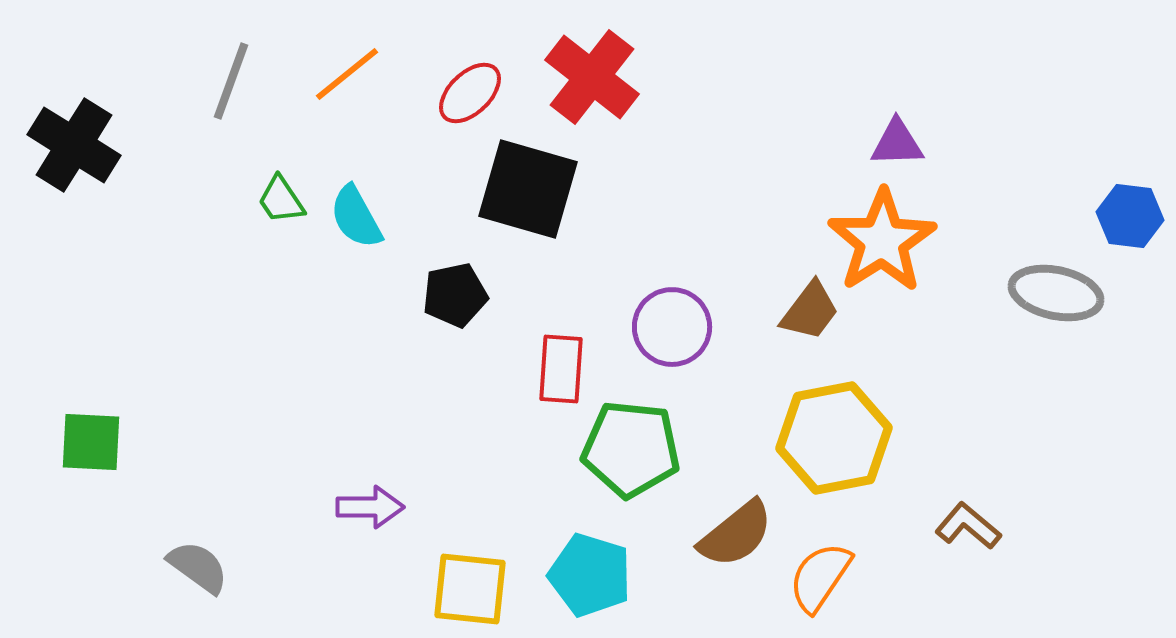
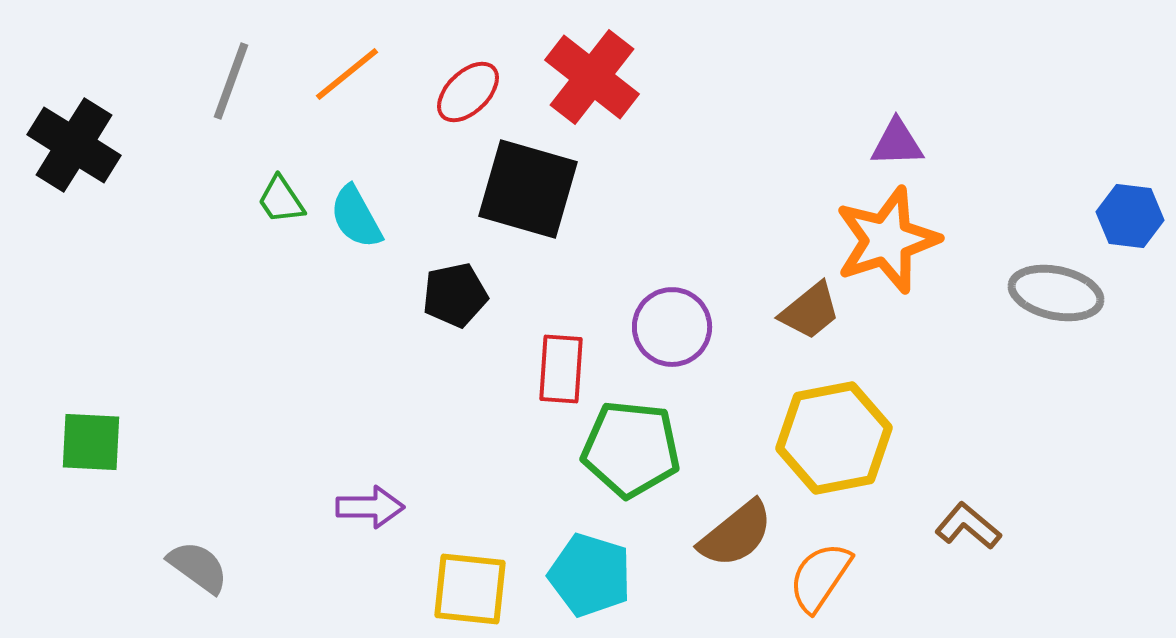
red ellipse: moved 2 px left, 1 px up
orange star: moved 5 px right, 1 px up; rotated 14 degrees clockwise
brown trapezoid: rotated 14 degrees clockwise
